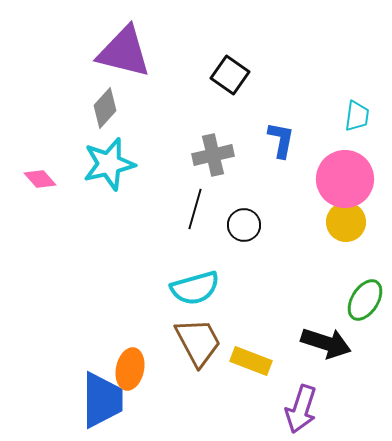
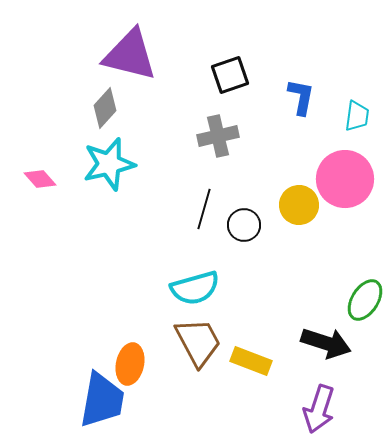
purple triangle: moved 6 px right, 3 px down
black square: rotated 36 degrees clockwise
blue L-shape: moved 20 px right, 43 px up
gray cross: moved 5 px right, 19 px up
black line: moved 9 px right
yellow circle: moved 47 px left, 17 px up
orange ellipse: moved 5 px up
blue trapezoid: rotated 10 degrees clockwise
purple arrow: moved 18 px right
